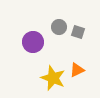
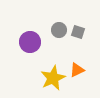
gray circle: moved 3 px down
purple circle: moved 3 px left
yellow star: rotated 25 degrees clockwise
